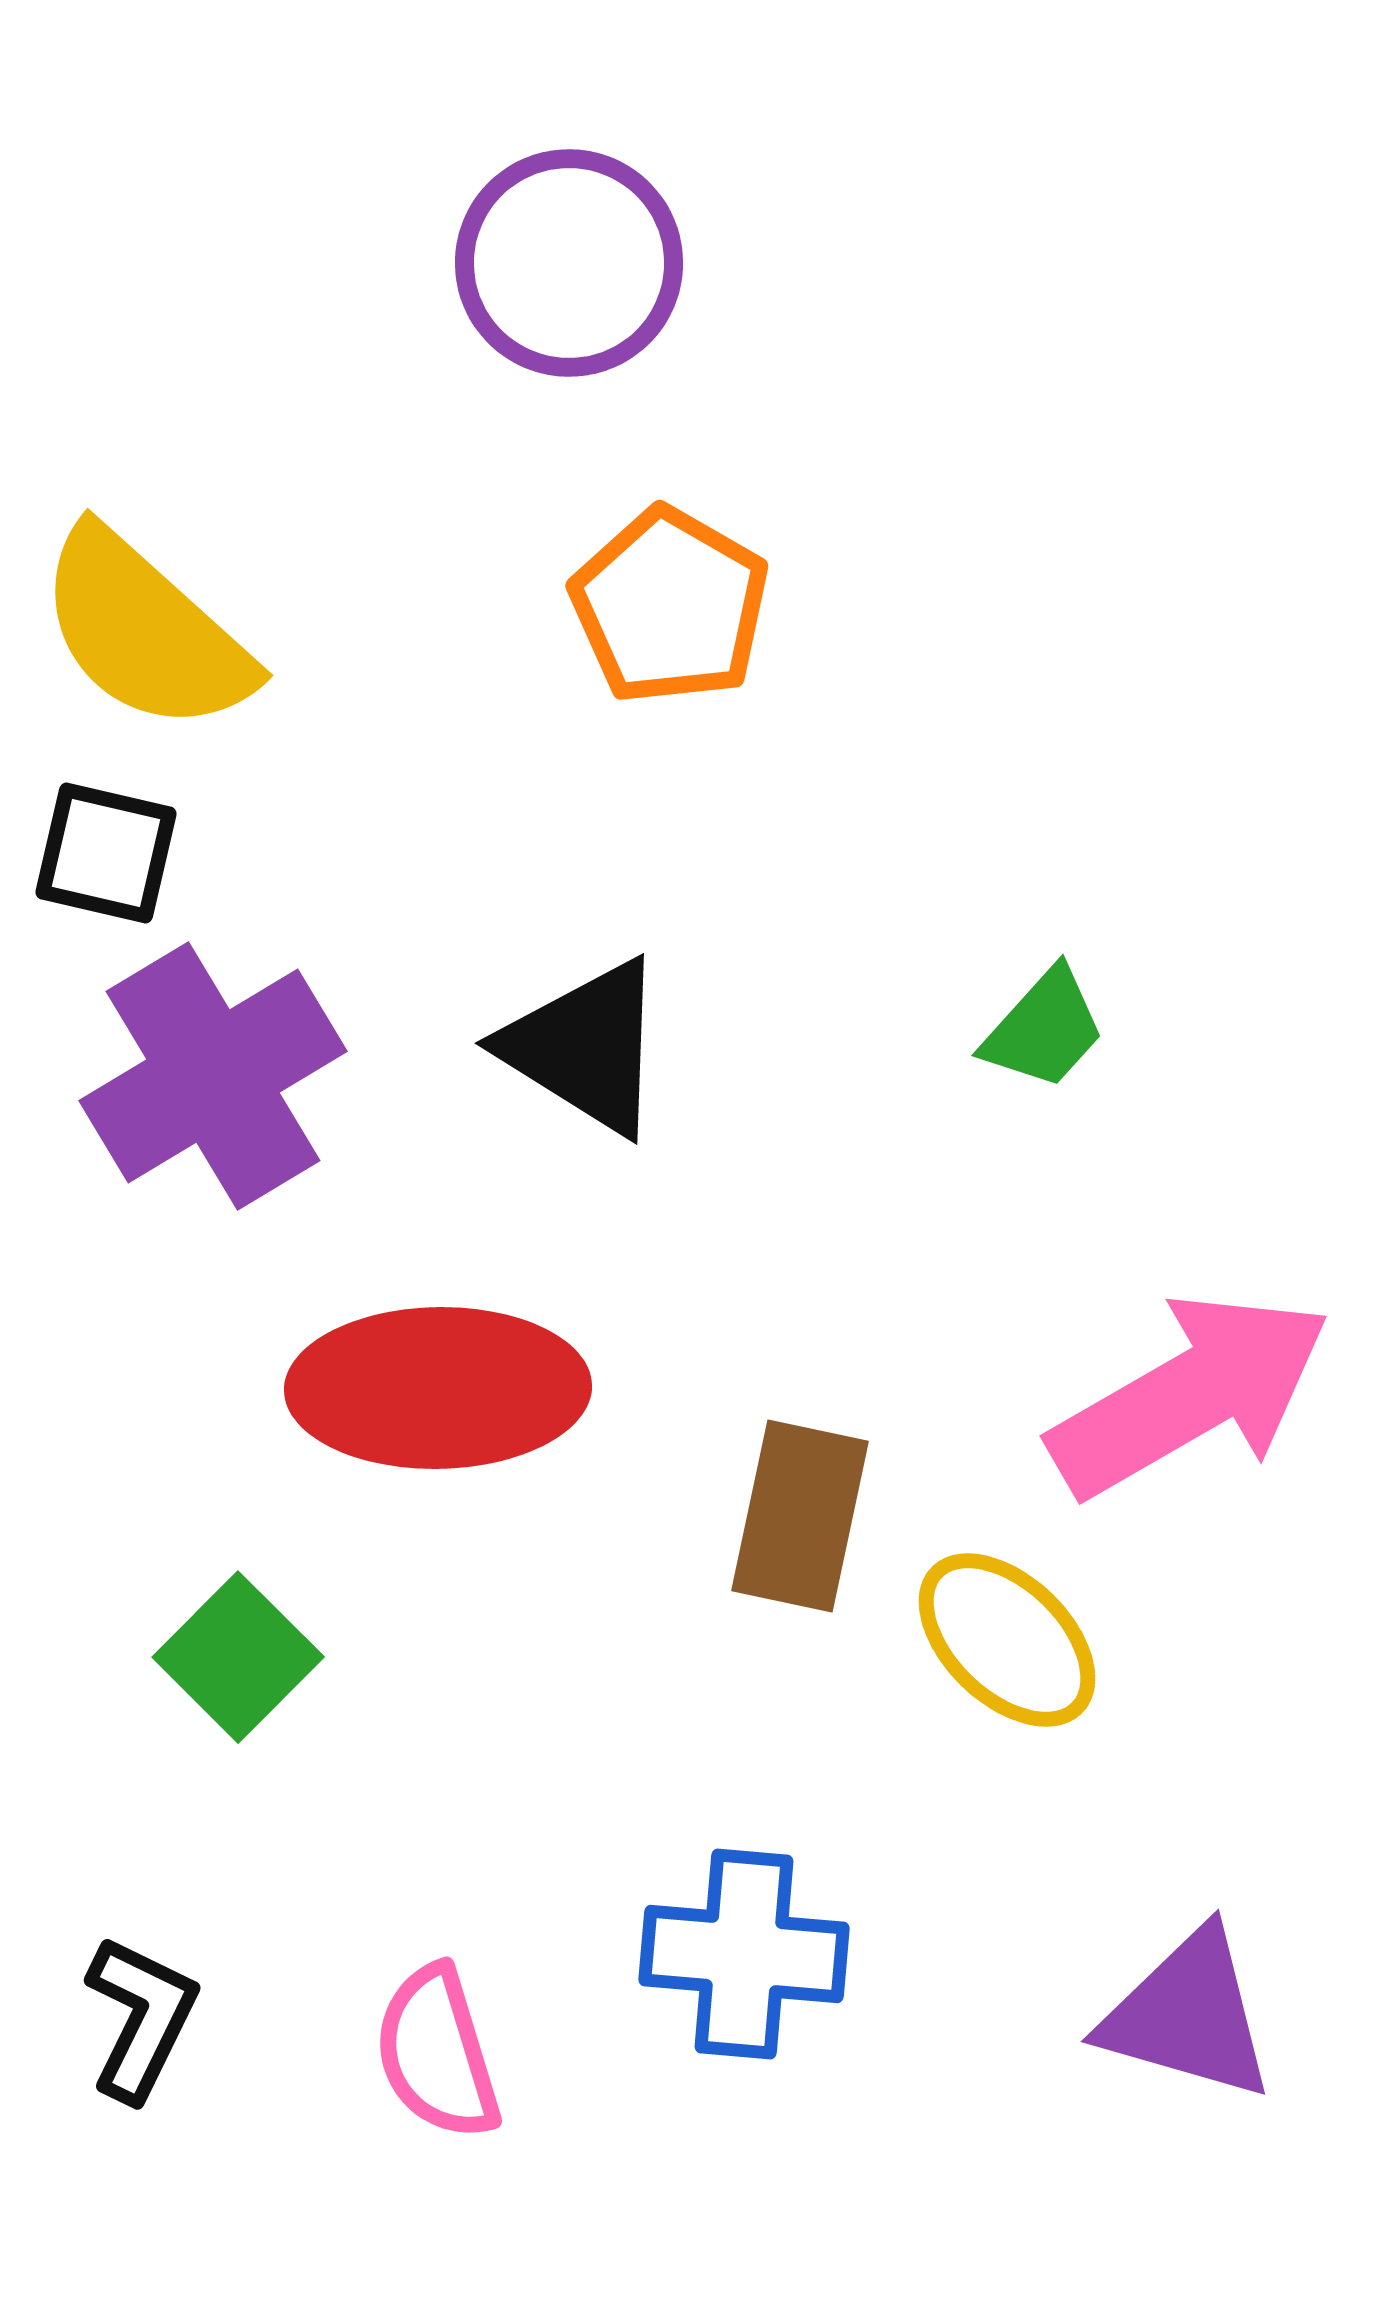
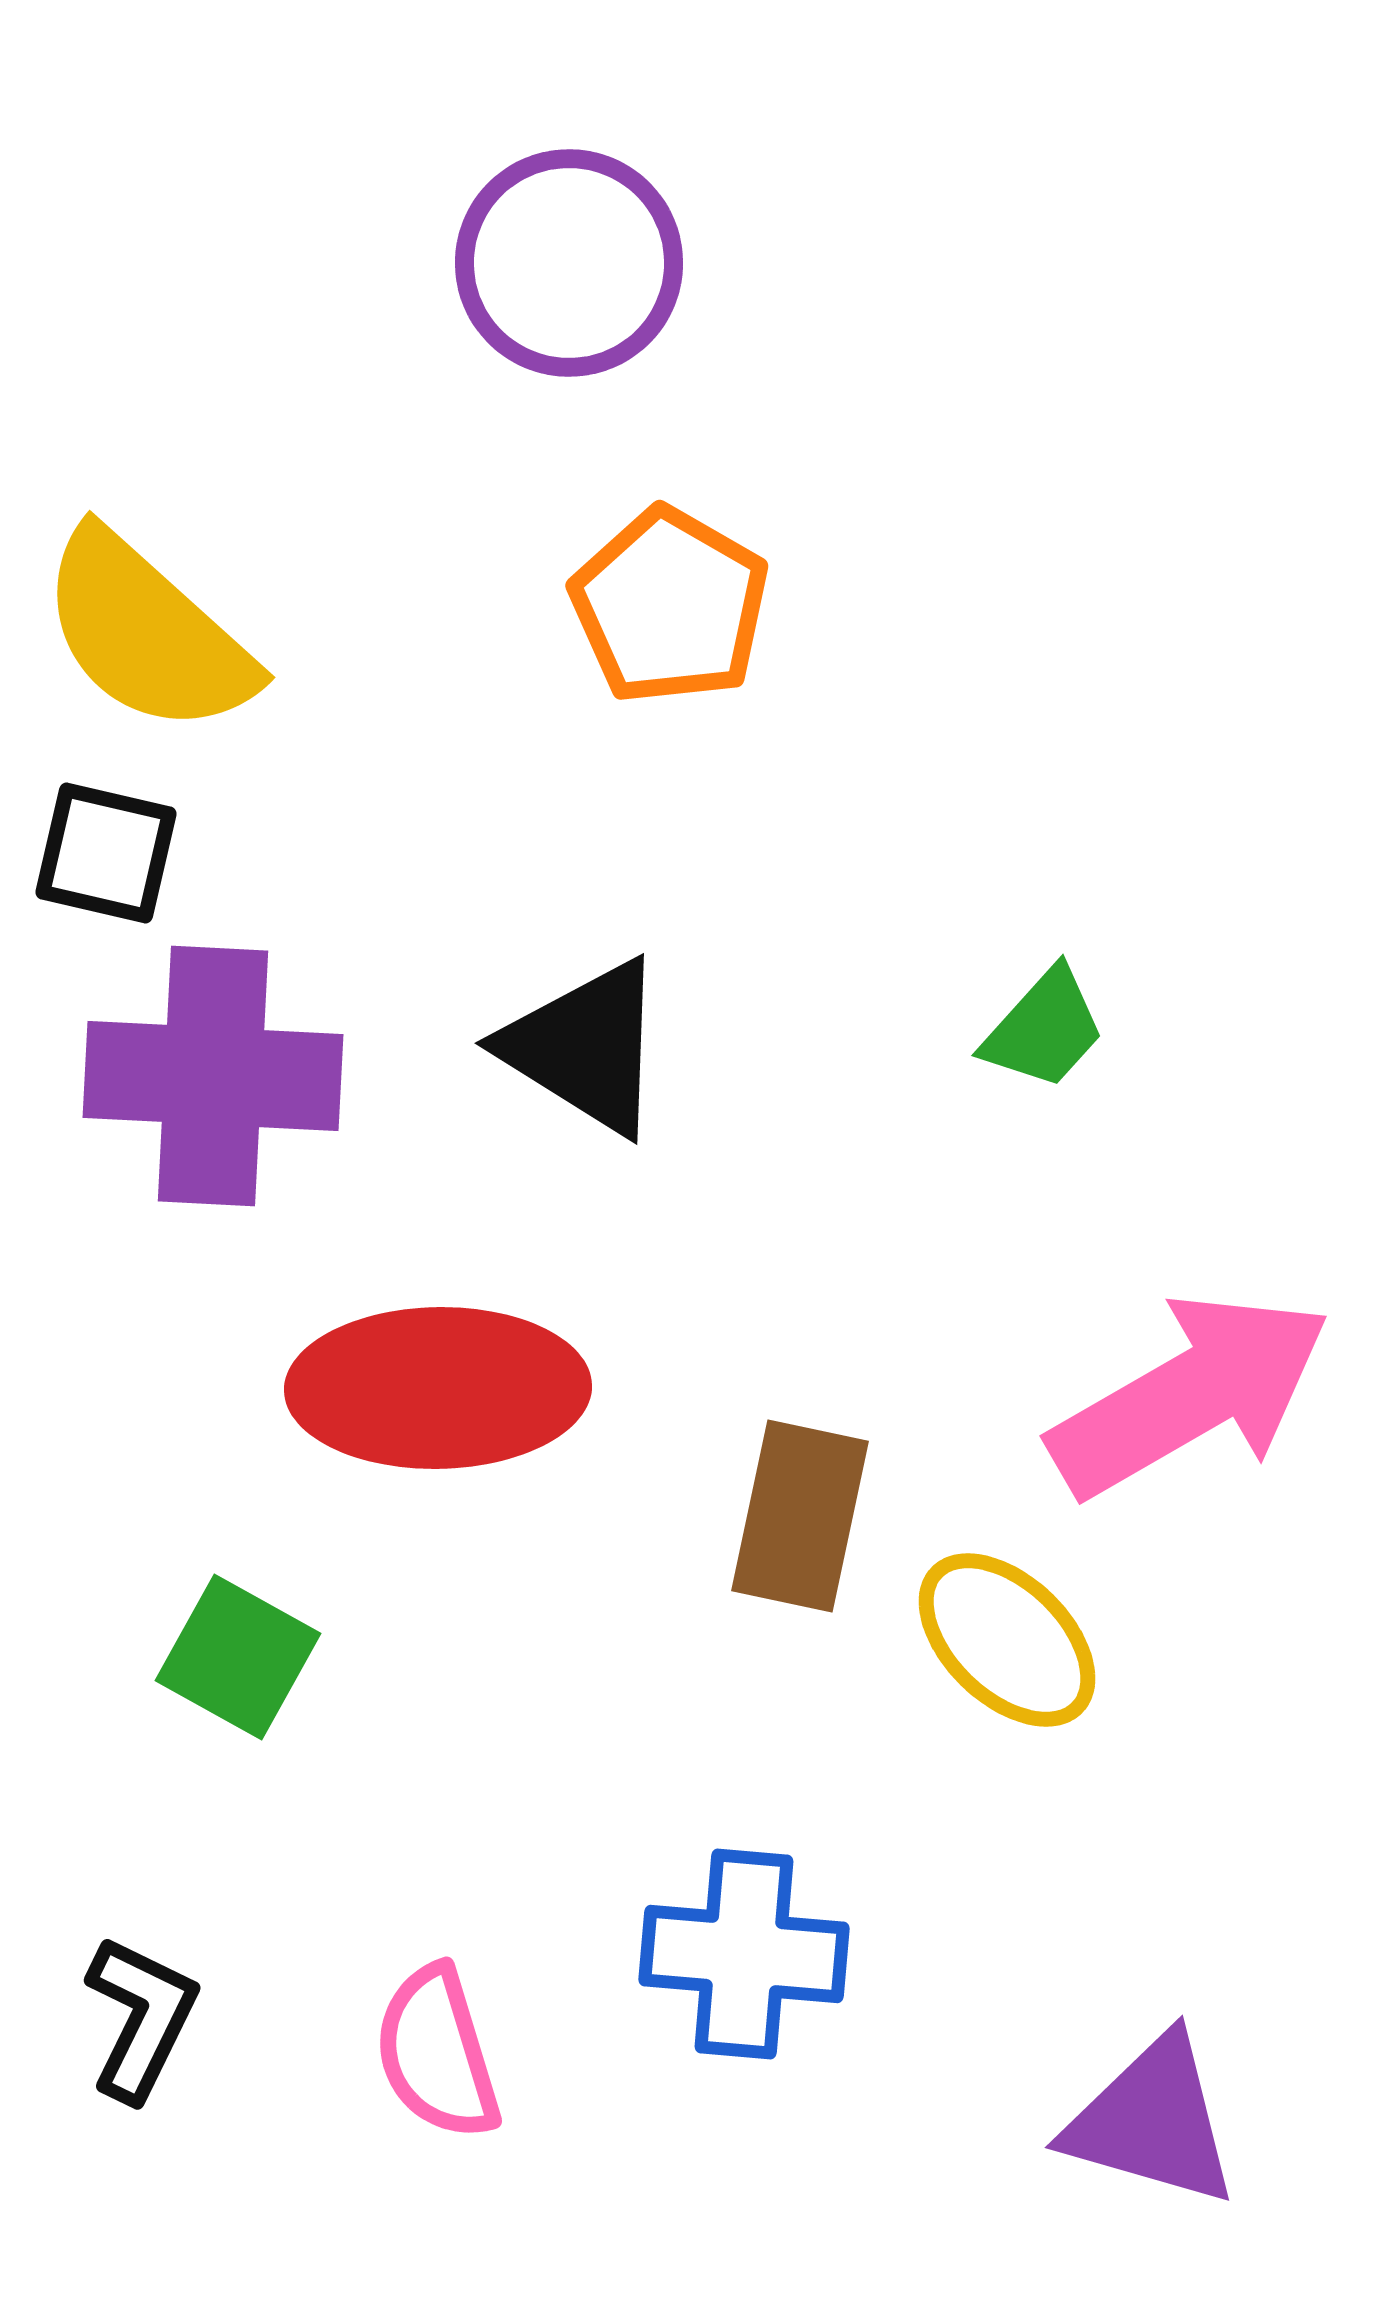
yellow semicircle: moved 2 px right, 2 px down
purple cross: rotated 34 degrees clockwise
green square: rotated 16 degrees counterclockwise
purple triangle: moved 36 px left, 106 px down
